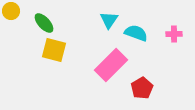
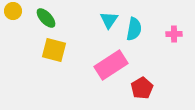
yellow circle: moved 2 px right
green ellipse: moved 2 px right, 5 px up
cyan semicircle: moved 2 px left, 4 px up; rotated 80 degrees clockwise
pink rectangle: rotated 12 degrees clockwise
